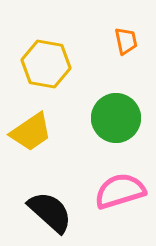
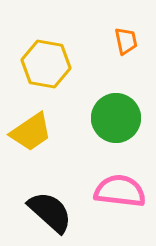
pink semicircle: rotated 24 degrees clockwise
